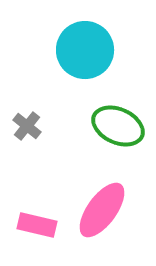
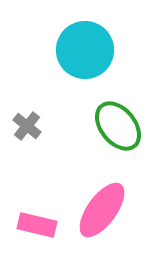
green ellipse: rotated 27 degrees clockwise
